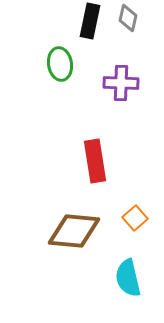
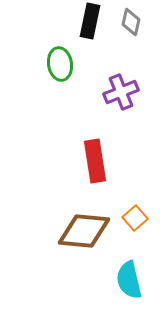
gray diamond: moved 3 px right, 4 px down
purple cross: moved 9 px down; rotated 24 degrees counterclockwise
brown diamond: moved 10 px right
cyan semicircle: moved 1 px right, 2 px down
